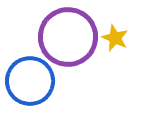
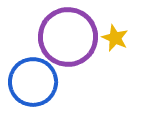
blue circle: moved 3 px right, 1 px down
